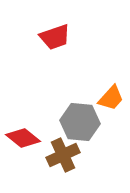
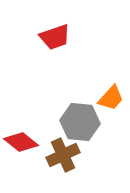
red diamond: moved 2 px left, 4 px down
